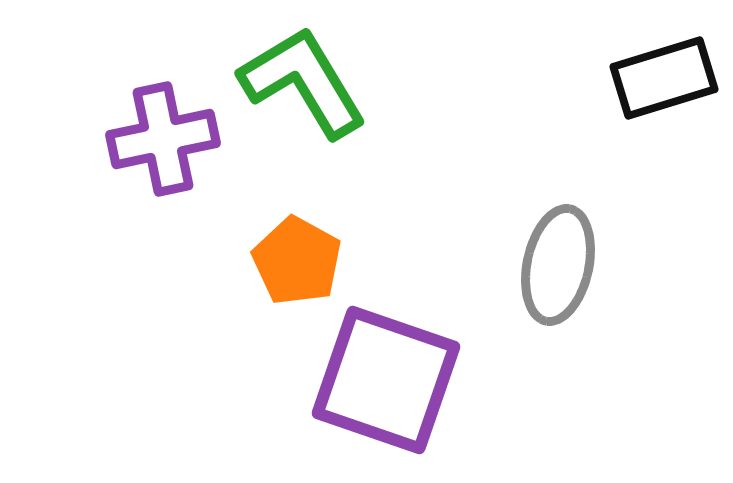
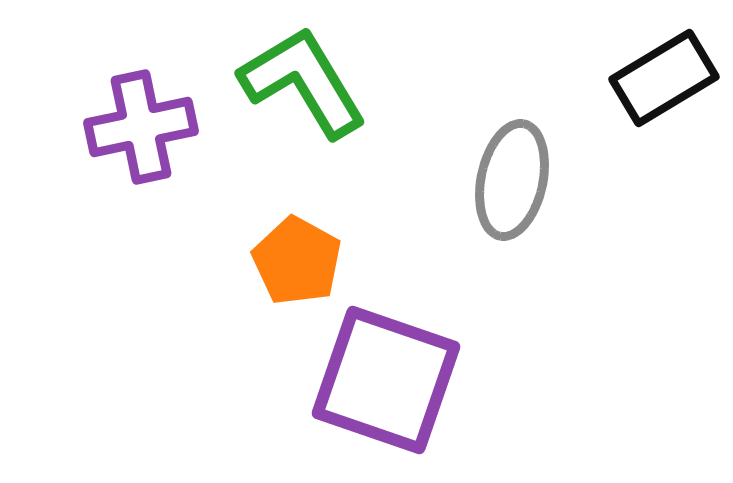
black rectangle: rotated 14 degrees counterclockwise
purple cross: moved 22 px left, 12 px up
gray ellipse: moved 46 px left, 85 px up
